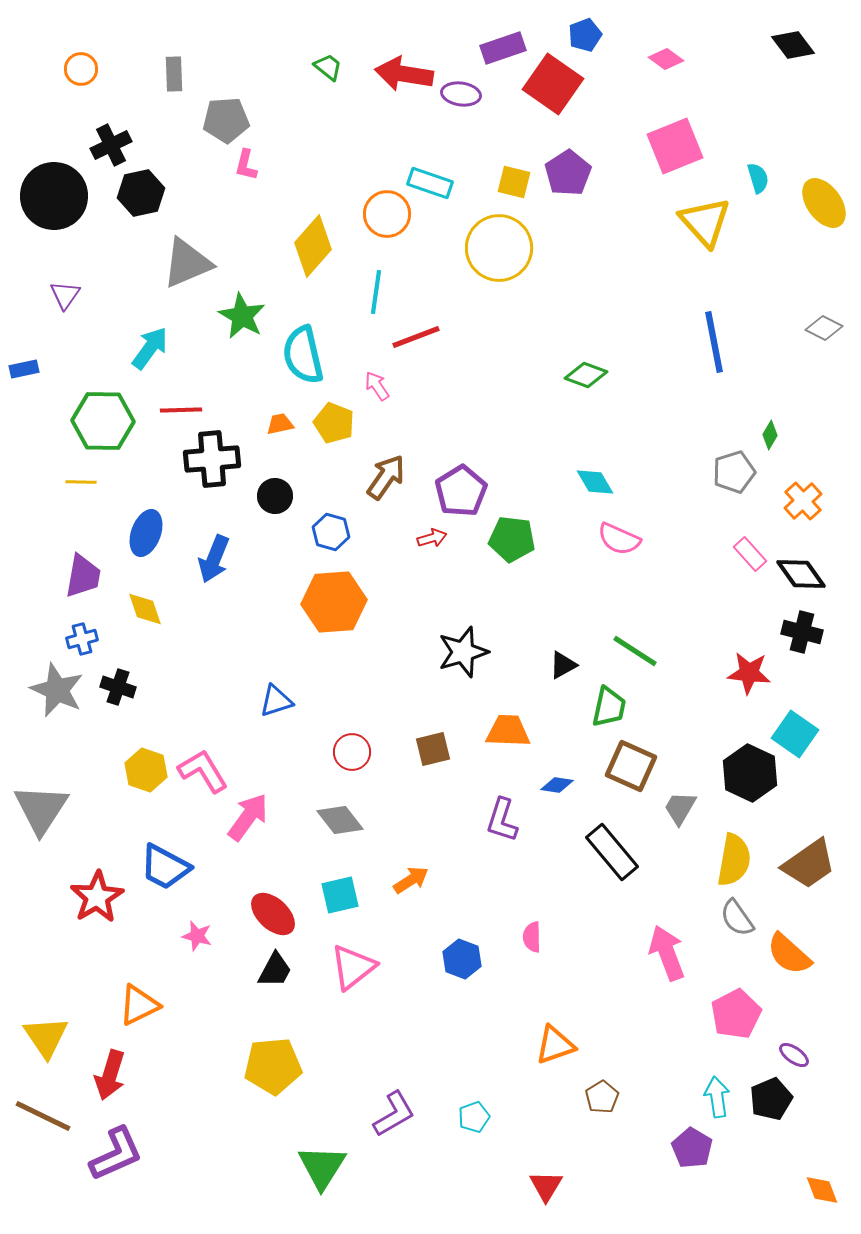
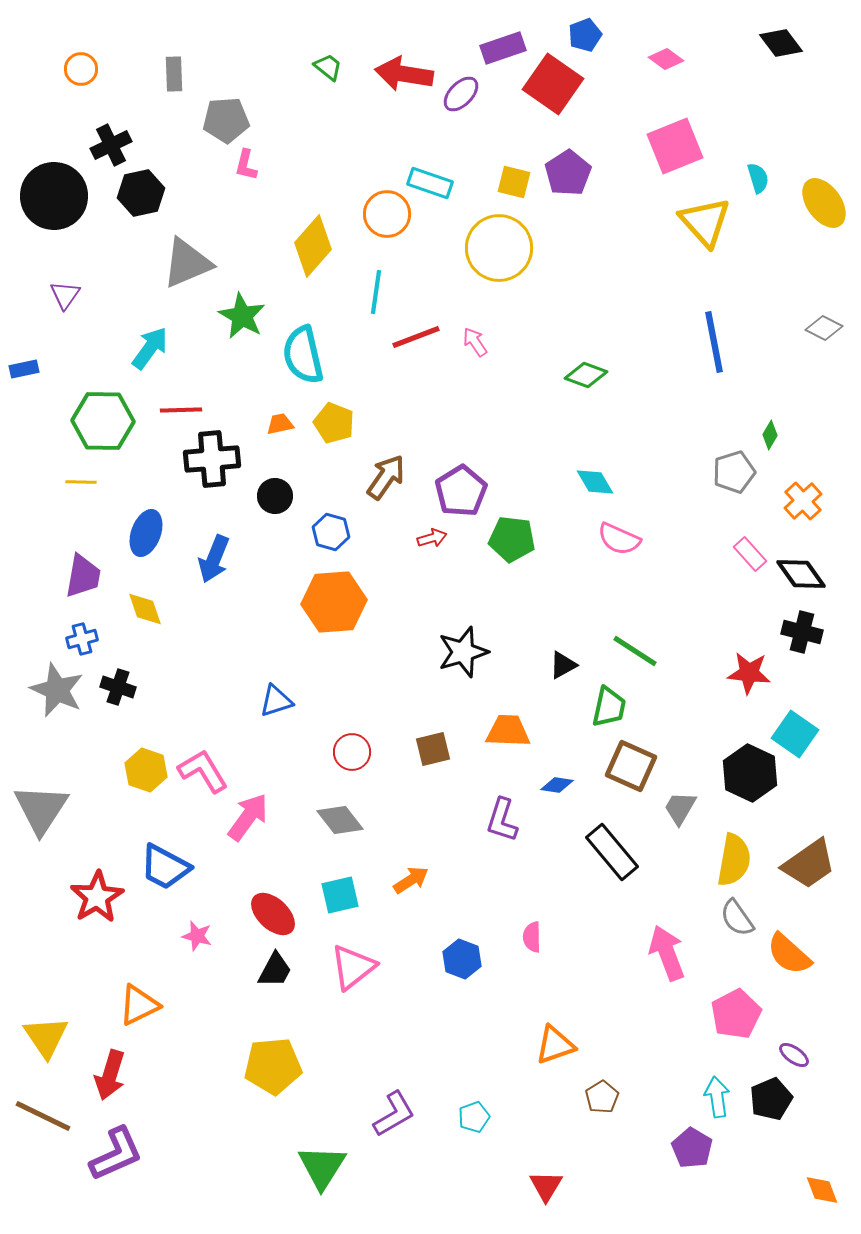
black diamond at (793, 45): moved 12 px left, 2 px up
purple ellipse at (461, 94): rotated 54 degrees counterclockwise
pink arrow at (377, 386): moved 98 px right, 44 px up
